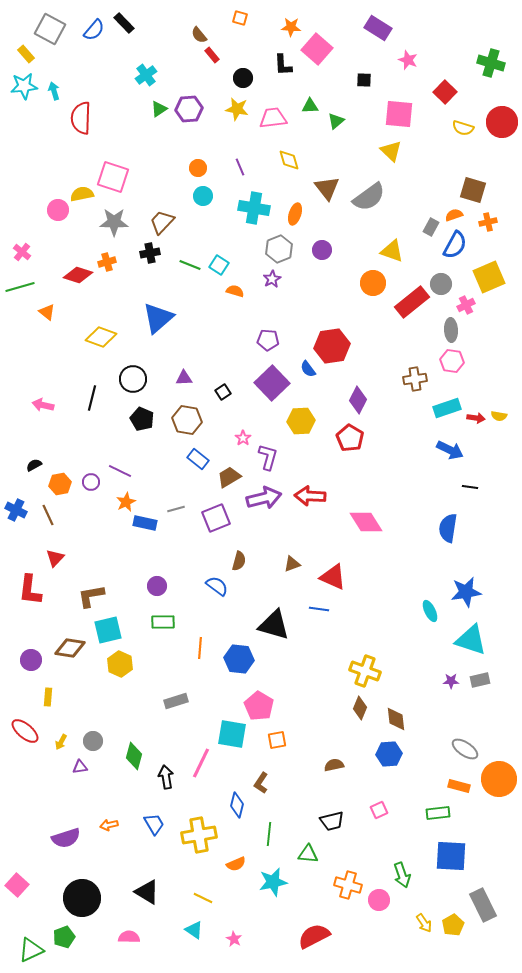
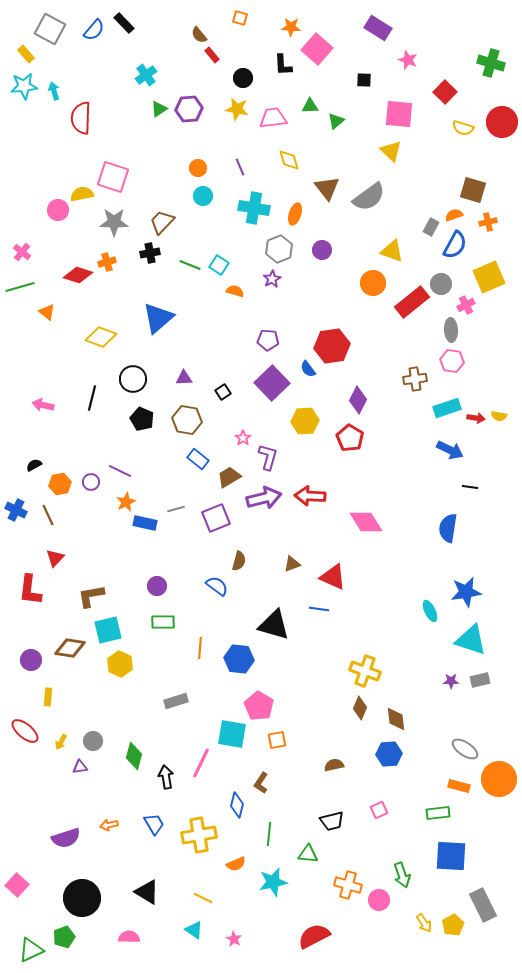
yellow hexagon at (301, 421): moved 4 px right
